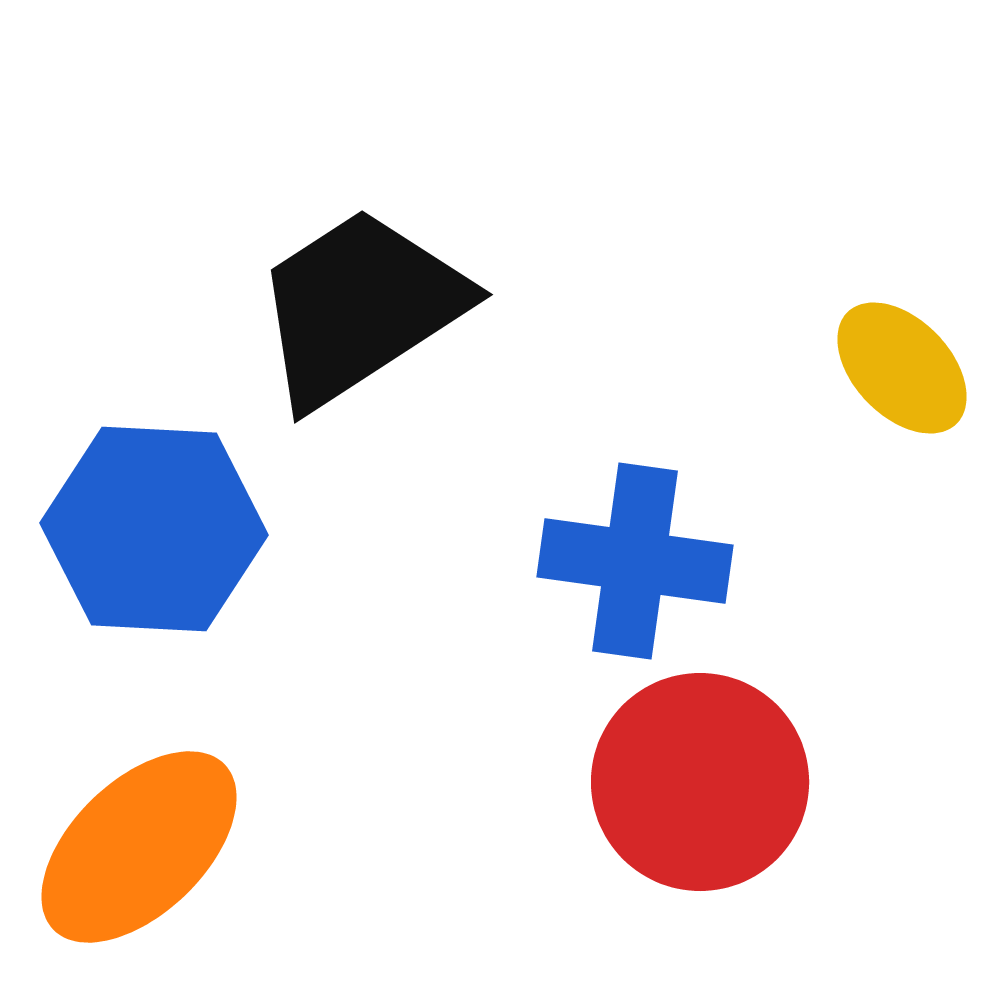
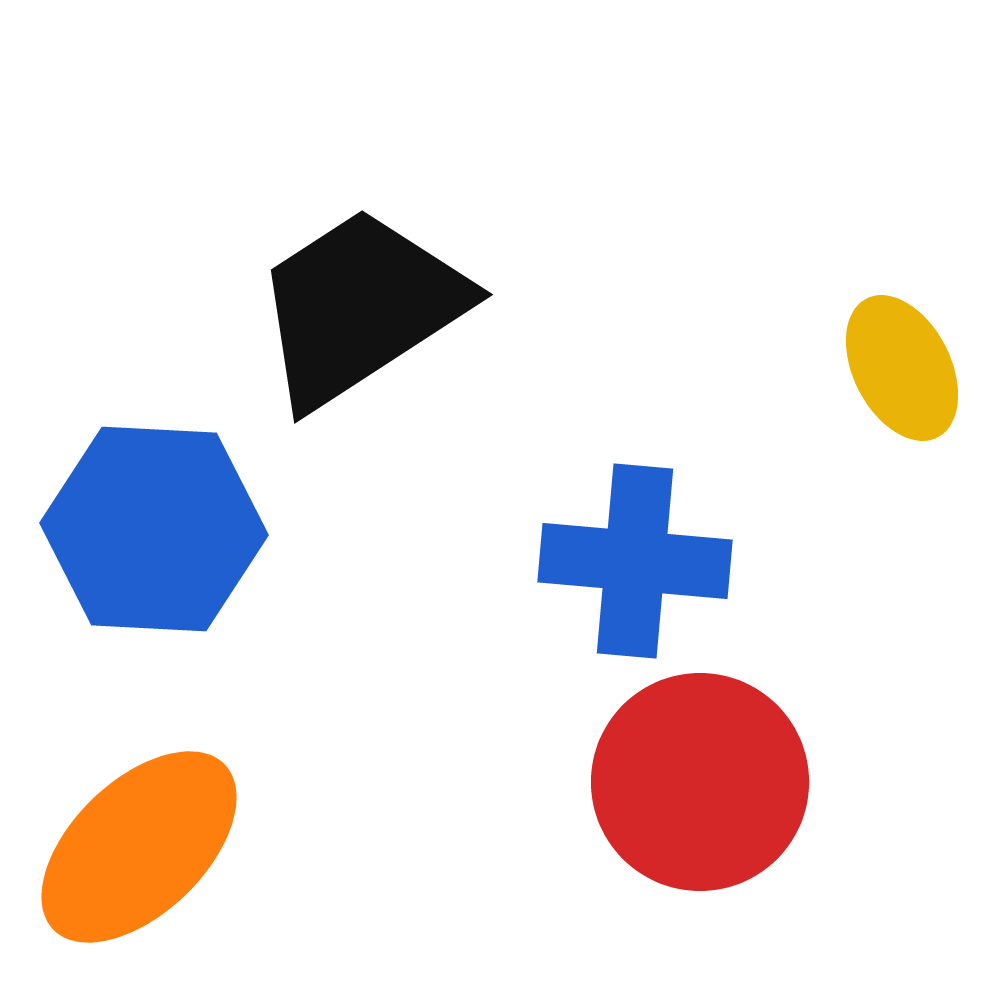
yellow ellipse: rotated 17 degrees clockwise
blue cross: rotated 3 degrees counterclockwise
